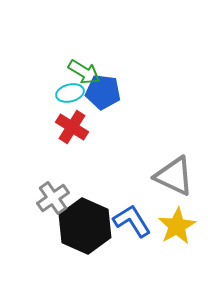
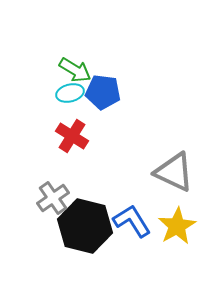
green arrow: moved 9 px left, 2 px up
red cross: moved 9 px down
gray triangle: moved 4 px up
black hexagon: rotated 10 degrees counterclockwise
